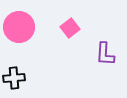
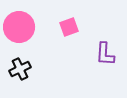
pink square: moved 1 px left, 1 px up; rotated 18 degrees clockwise
black cross: moved 6 px right, 9 px up; rotated 20 degrees counterclockwise
